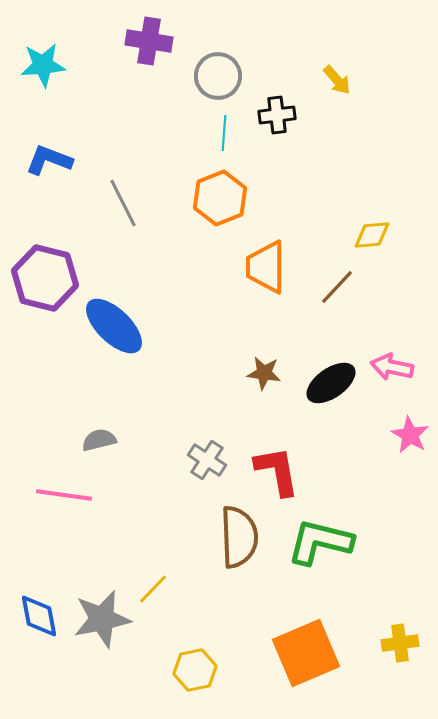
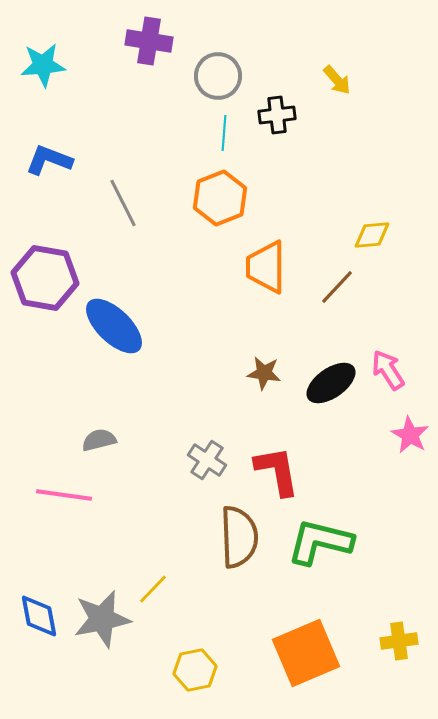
purple hexagon: rotated 4 degrees counterclockwise
pink arrow: moved 4 px left, 3 px down; rotated 45 degrees clockwise
yellow cross: moved 1 px left, 2 px up
